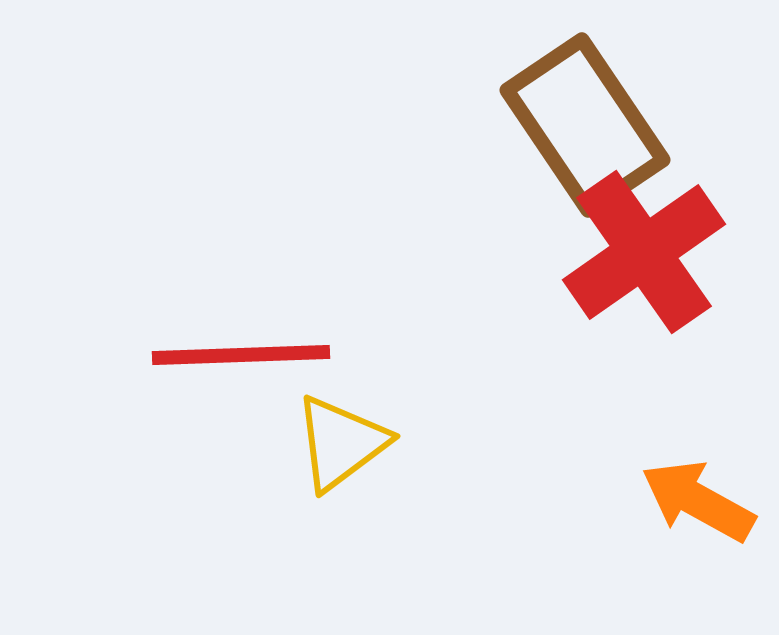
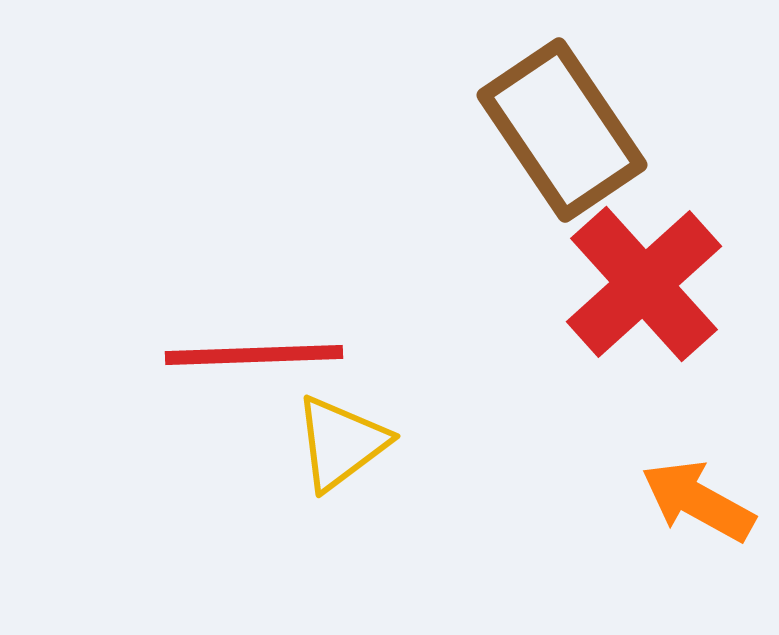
brown rectangle: moved 23 px left, 5 px down
red cross: moved 32 px down; rotated 7 degrees counterclockwise
red line: moved 13 px right
